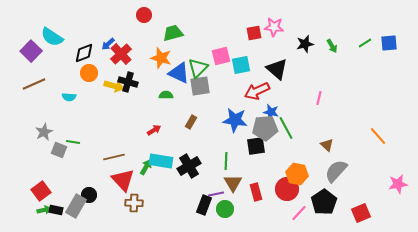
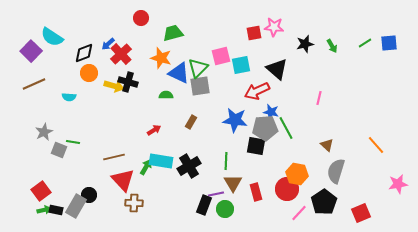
red circle at (144, 15): moved 3 px left, 3 px down
orange line at (378, 136): moved 2 px left, 9 px down
black square at (256, 146): rotated 18 degrees clockwise
gray semicircle at (336, 171): rotated 25 degrees counterclockwise
